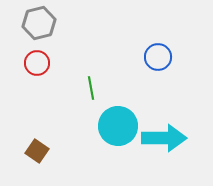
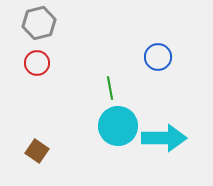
green line: moved 19 px right
